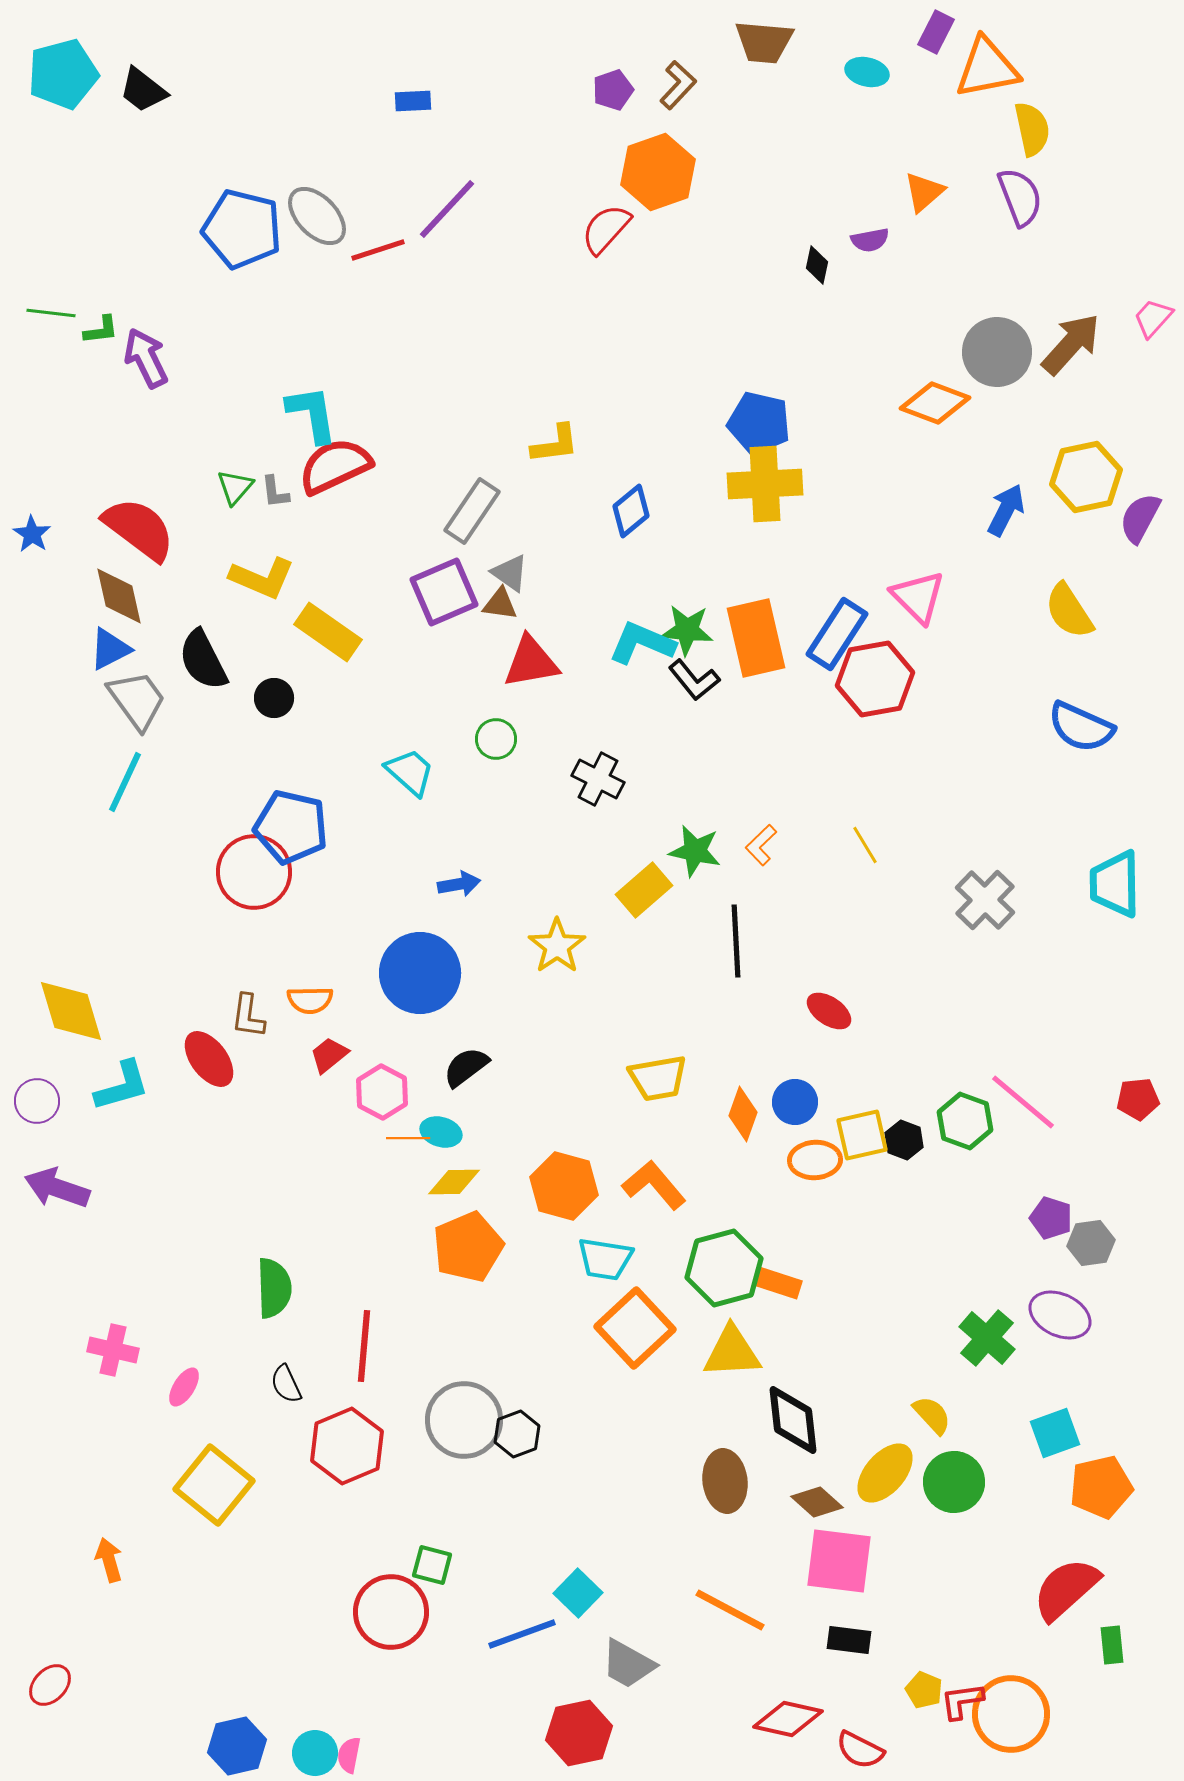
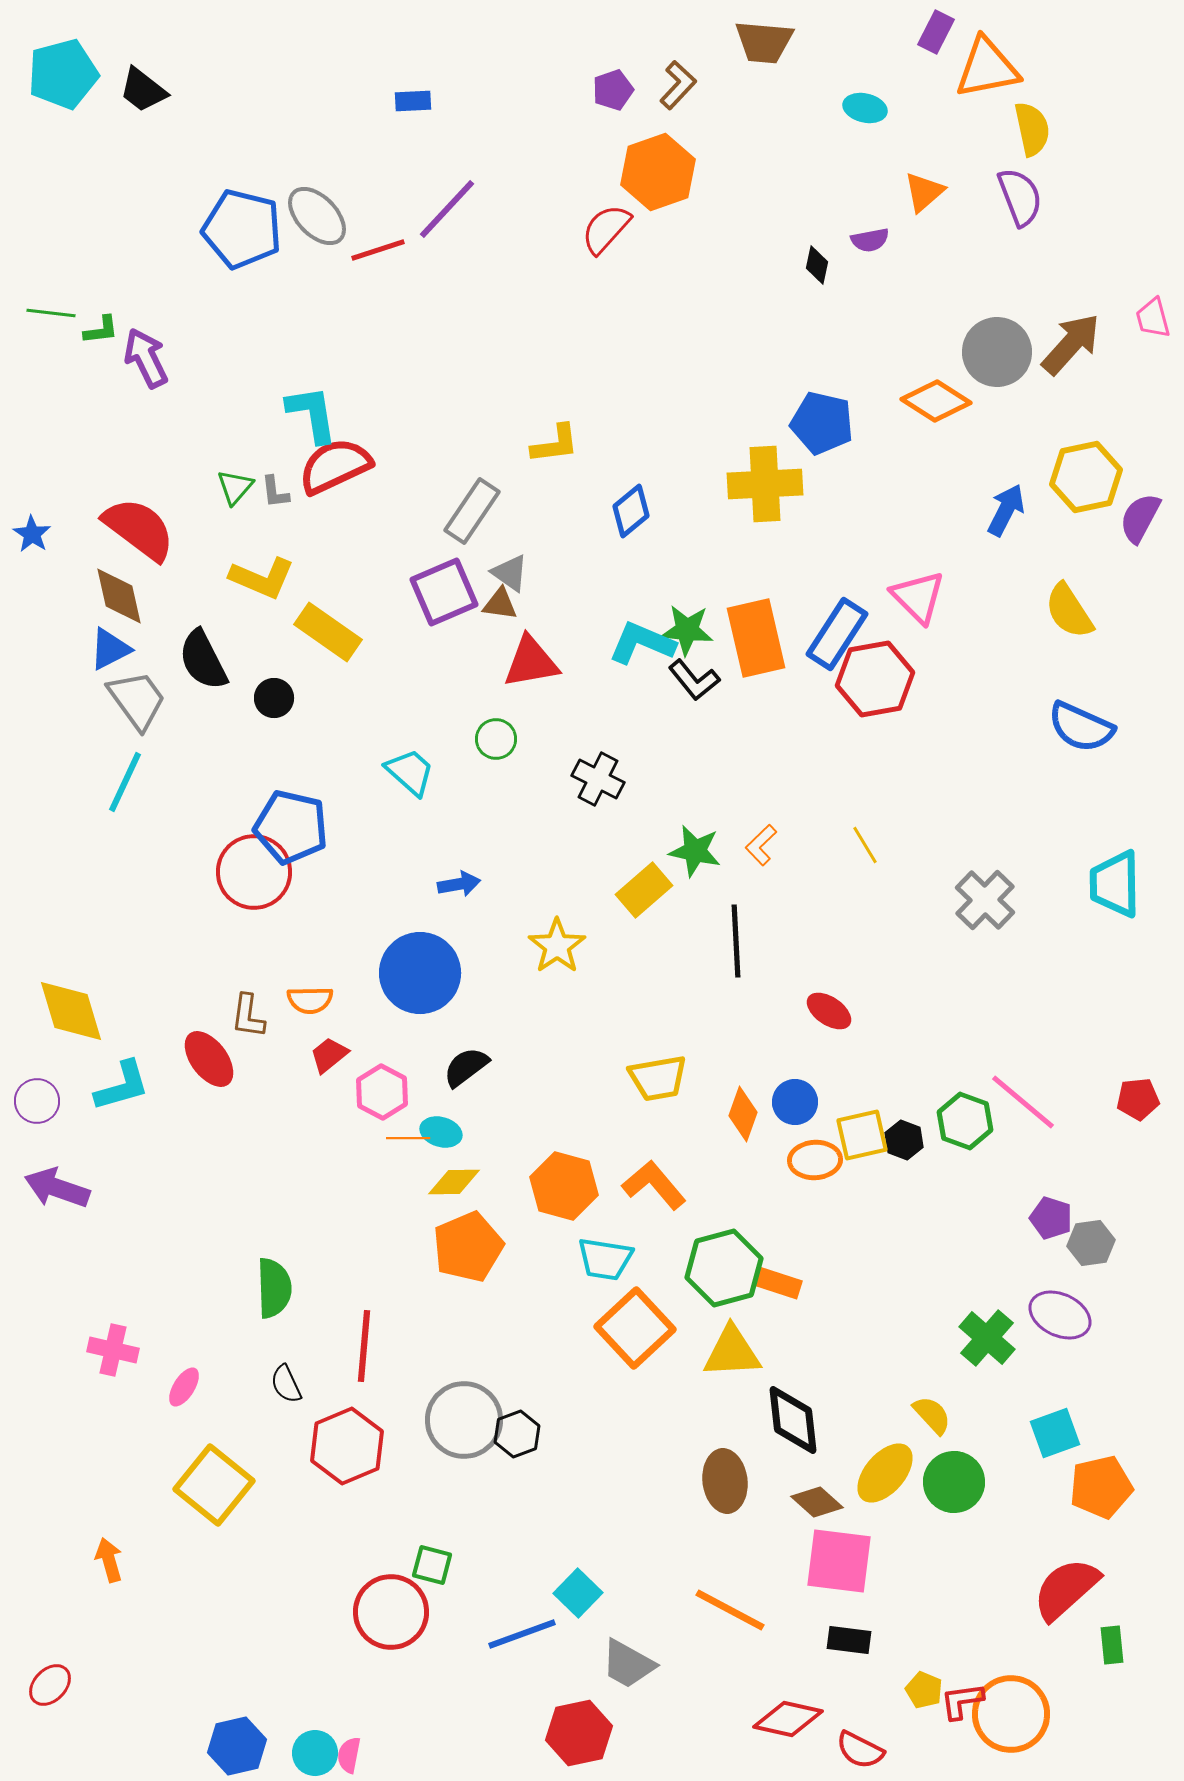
cyan ellipse at (867, 72): moved 2 px left, 36 px down
pink trapezoid at (1153, 318): rotated 57 degrees counterclockwise
orange diamond at (935, 403): moved 1 px right, 2 px up; rotated 12 degrees clockwise
blue pentagon at (759, 423): moved 63 px right
